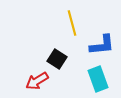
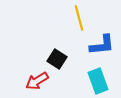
yellow line: moved 7 px right, 5 px up
cyan rectangle: moved 2 px down
